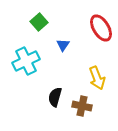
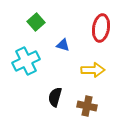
green square: moved 3 px left
red ellipse: rotated 40 degrees clockwise
blue triangle: rotated 48 degrees counterclockwise
yellow arrow: moved 4 px left, 8 px up; rotated 70 degrees counterclockwise
brown cross: moved 5 px right
